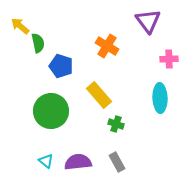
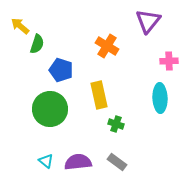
purple triangle: rotated 16 degrees clockwise
green semicircle: moved 1 px left, 1 px down; rotated 30 degrees clockwise
pink cross: moved 2 px down
blue pentagon: moved 4 px down
yellow rectangle: rotated 28 degrees clockwise
green circle: moved 1 px left, 2 px up
gray rectangle: rotated 24 degrees counterclockwise
